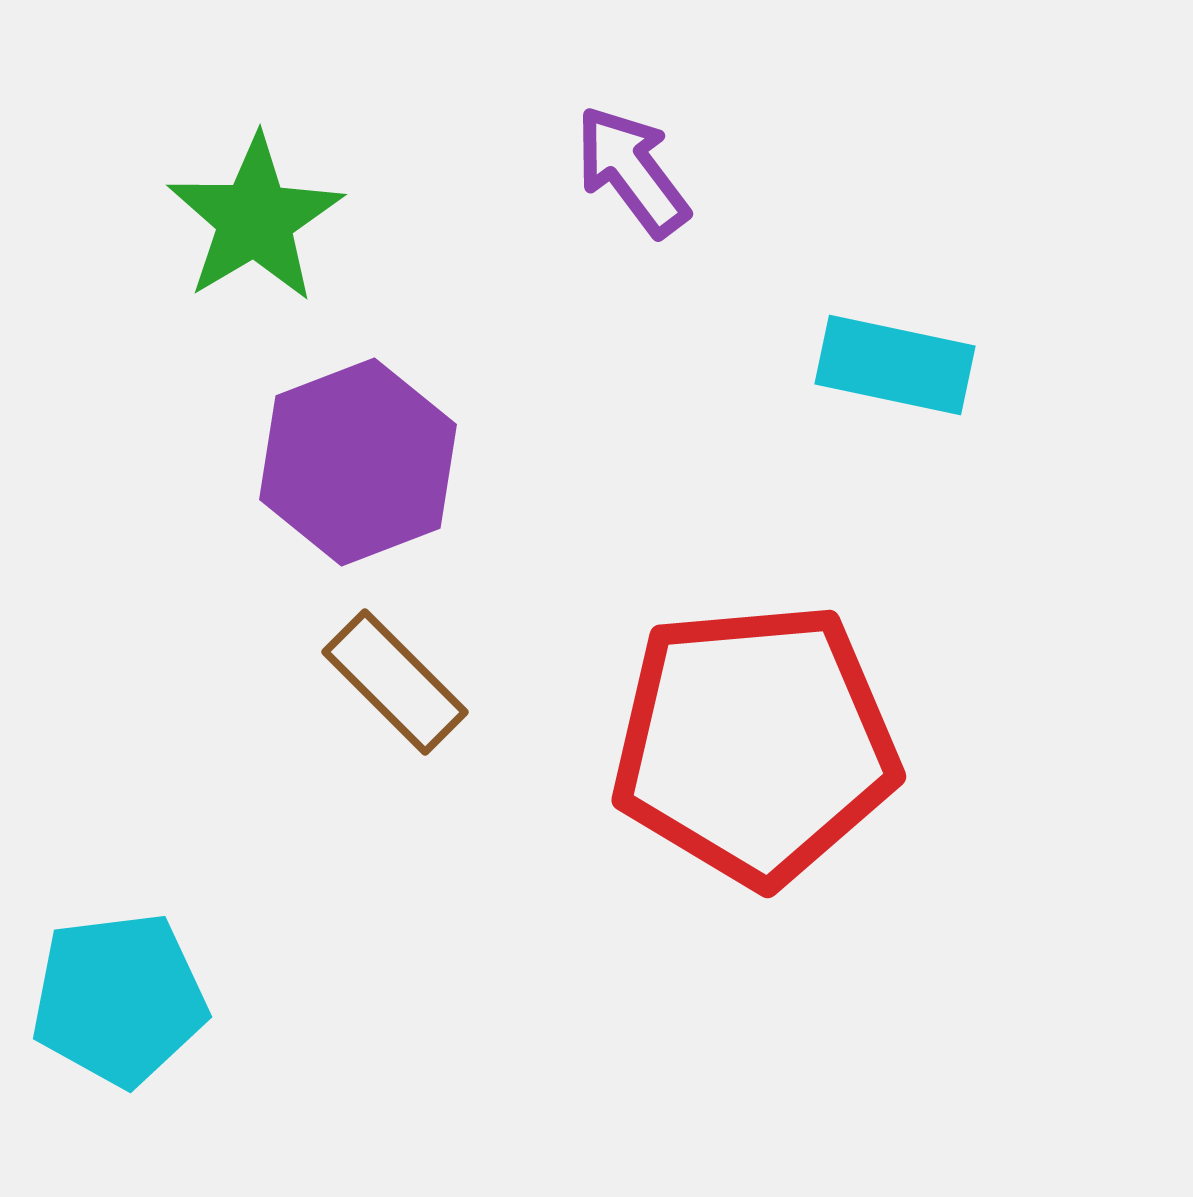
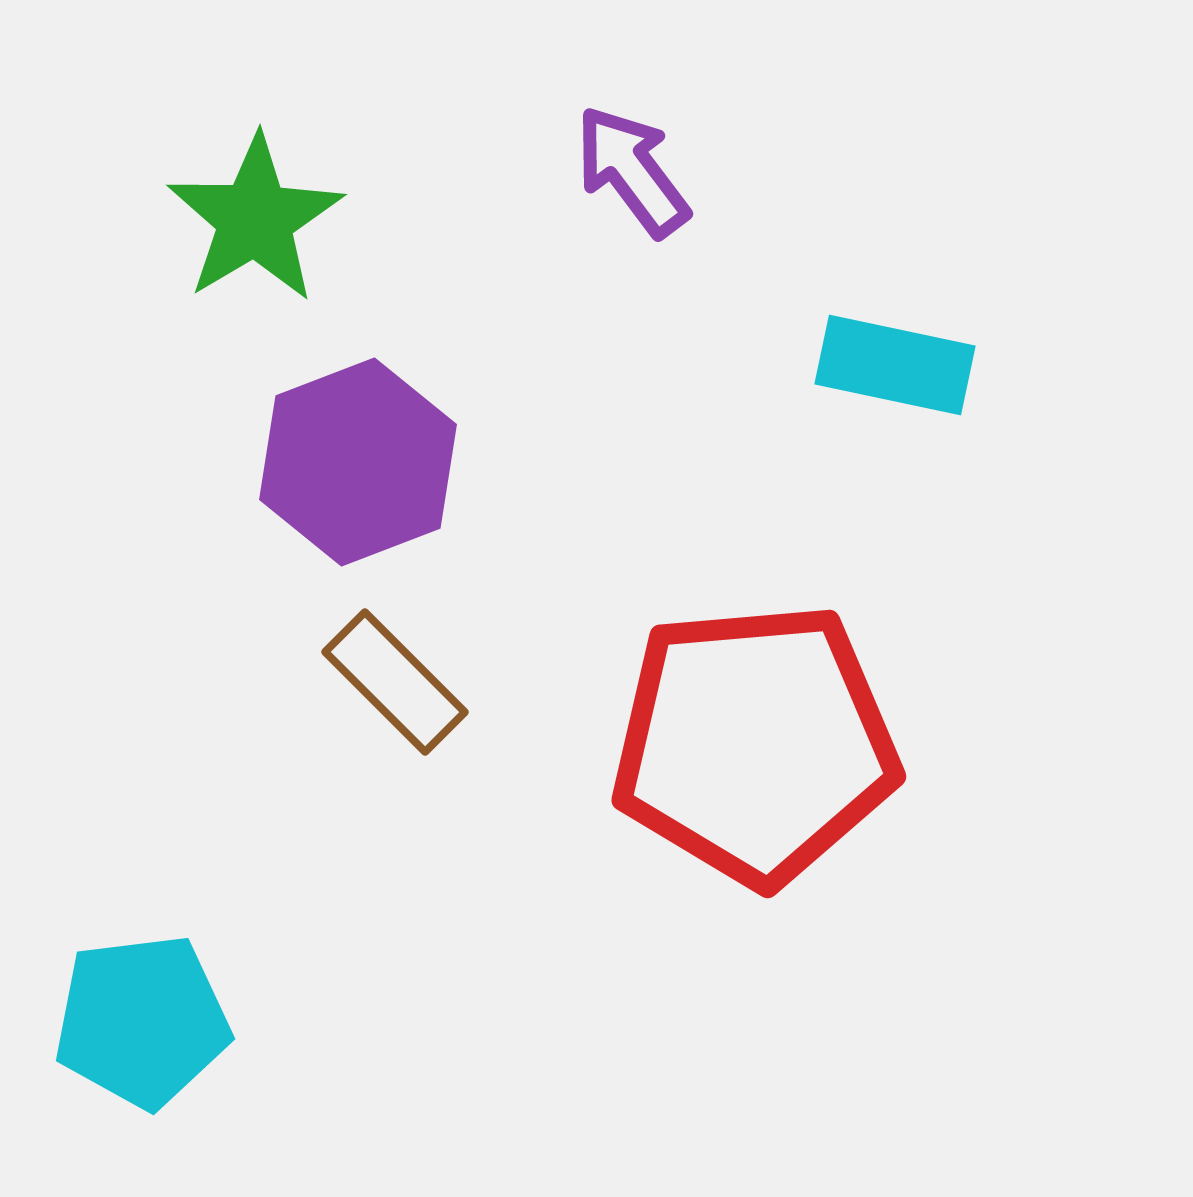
cyan pentagon: moved 23 px right, 22 px down
